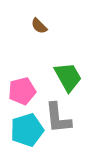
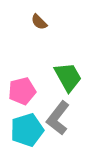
brown semicircle: moved 4 px up
gray L-shape: rotated 44 degrees clockwise
